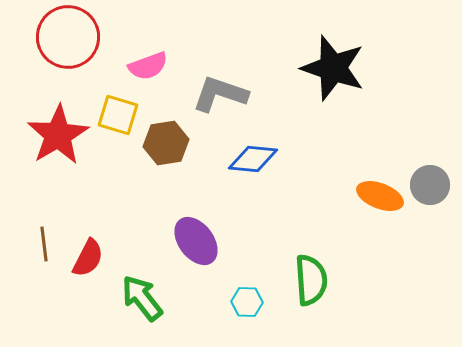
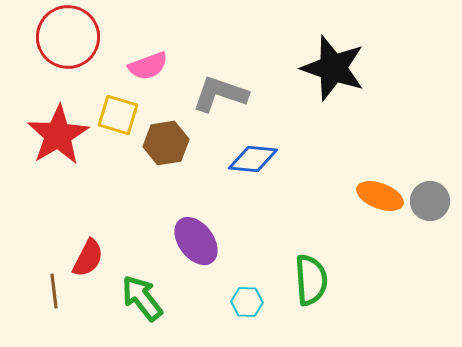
gray circle: moved 16 px down
brown line: moved 10 px right, 47 px down
